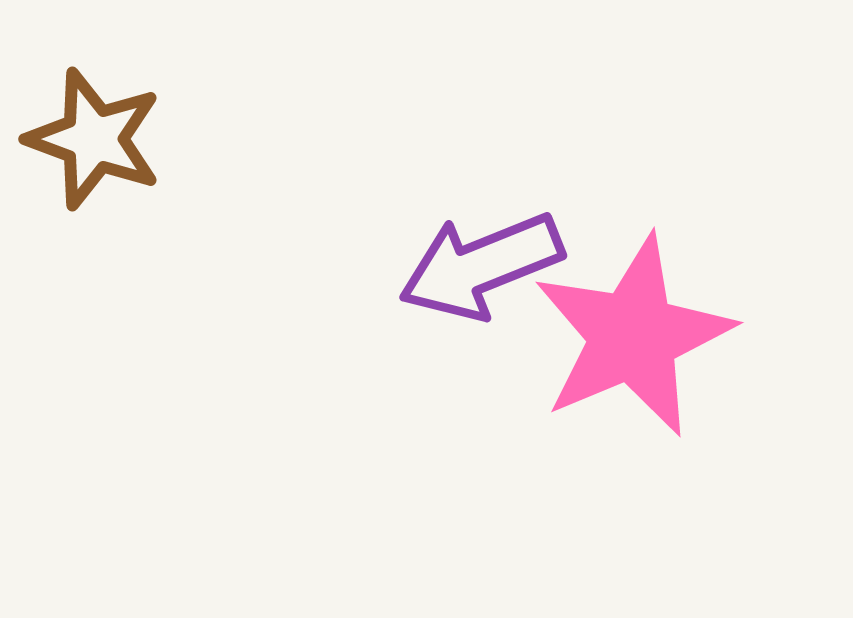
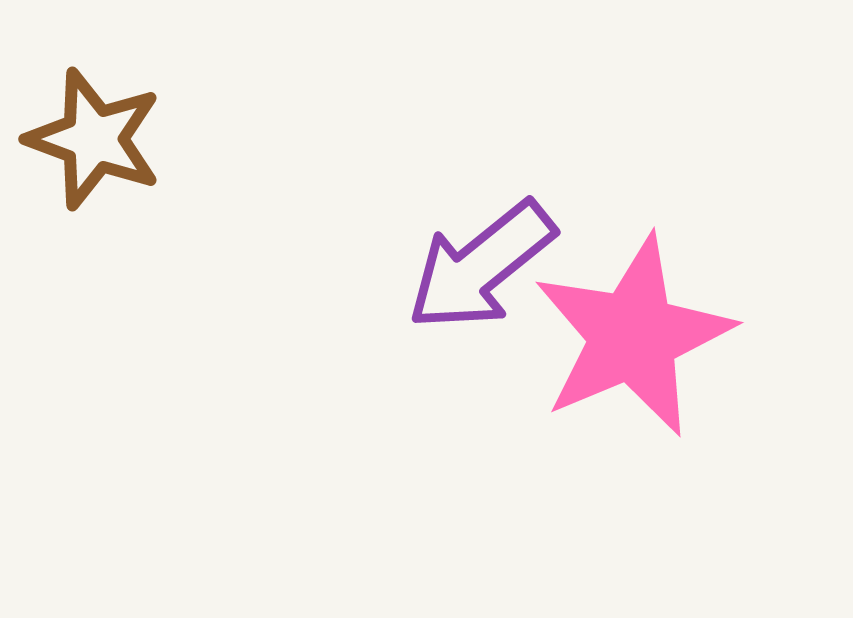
purple arrow: rotated 17 degrees counterclockwise
